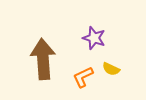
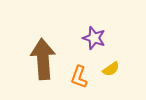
yellow semicircle: rotated 60 degrees counterclockwise
orange L-shape: moved 4 px left; rotated 45 degrees counterclockwise
